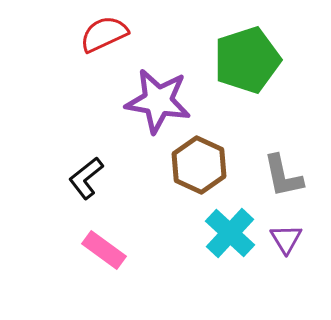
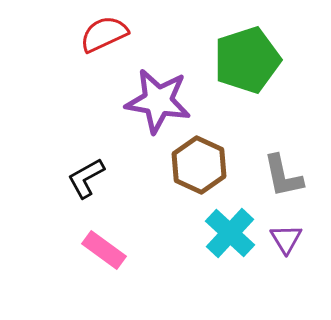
black L-shape: rotated 9 degrees clockwise
